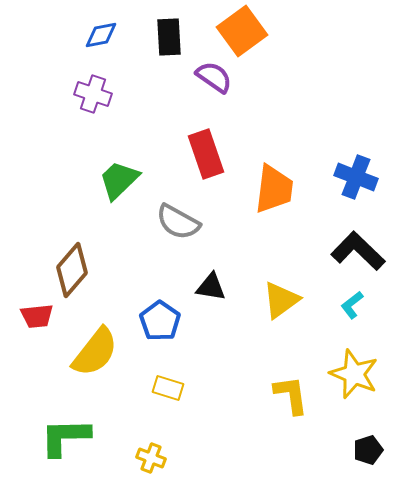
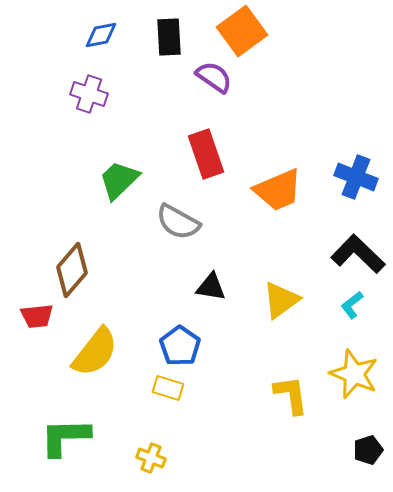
purple cross: moved 4 px left
orange trapezoid: moved 4 px right, 1 px down; rotated 60 degrees clockwise
black L-shape: moved 3 px down
blue pentagon: moved 20 px right, 25 px down
